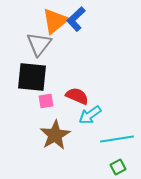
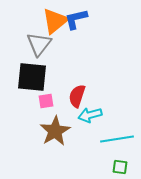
blue L-shape: rotated 30 degrees clockwise
red semicircle: rotated 95 degrees counterclockwise
cyan arrow: rotated 20 degrees clockwise
brown star: moved 4 px up
green square: moved 2 px right; rotated 35 degrees clockwise
